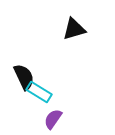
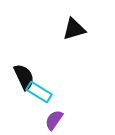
purple semicircle: moved 1 px right, 1 px down
